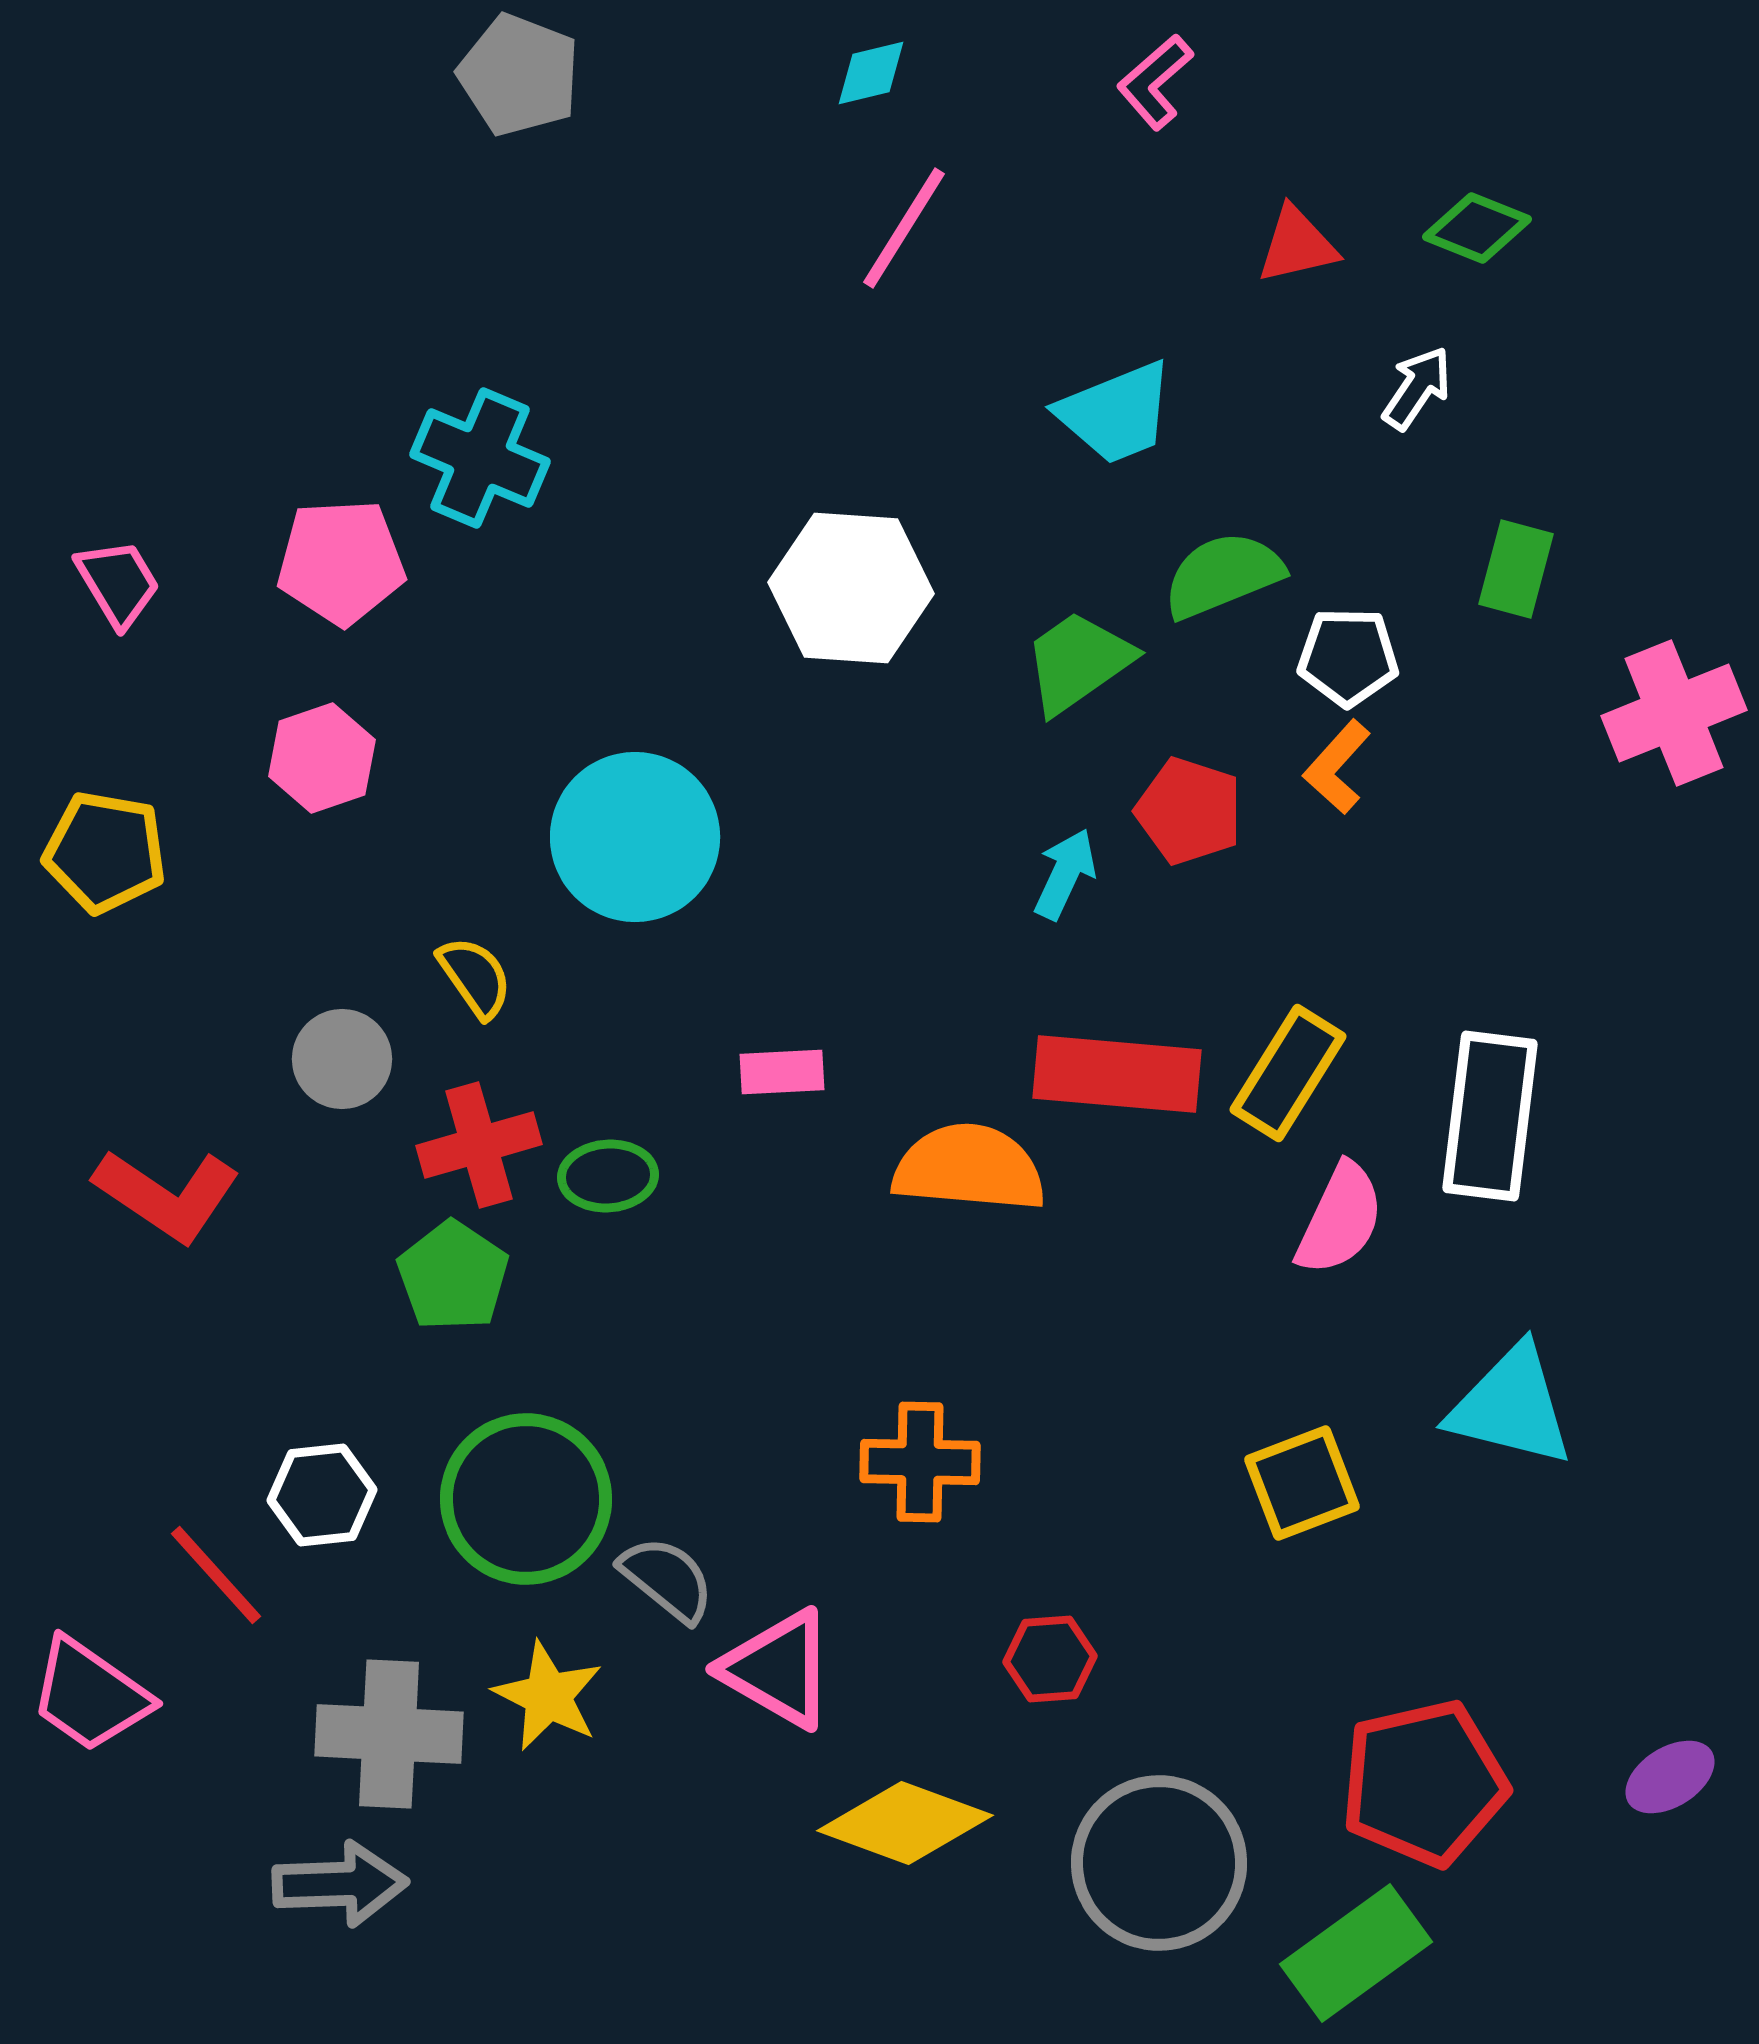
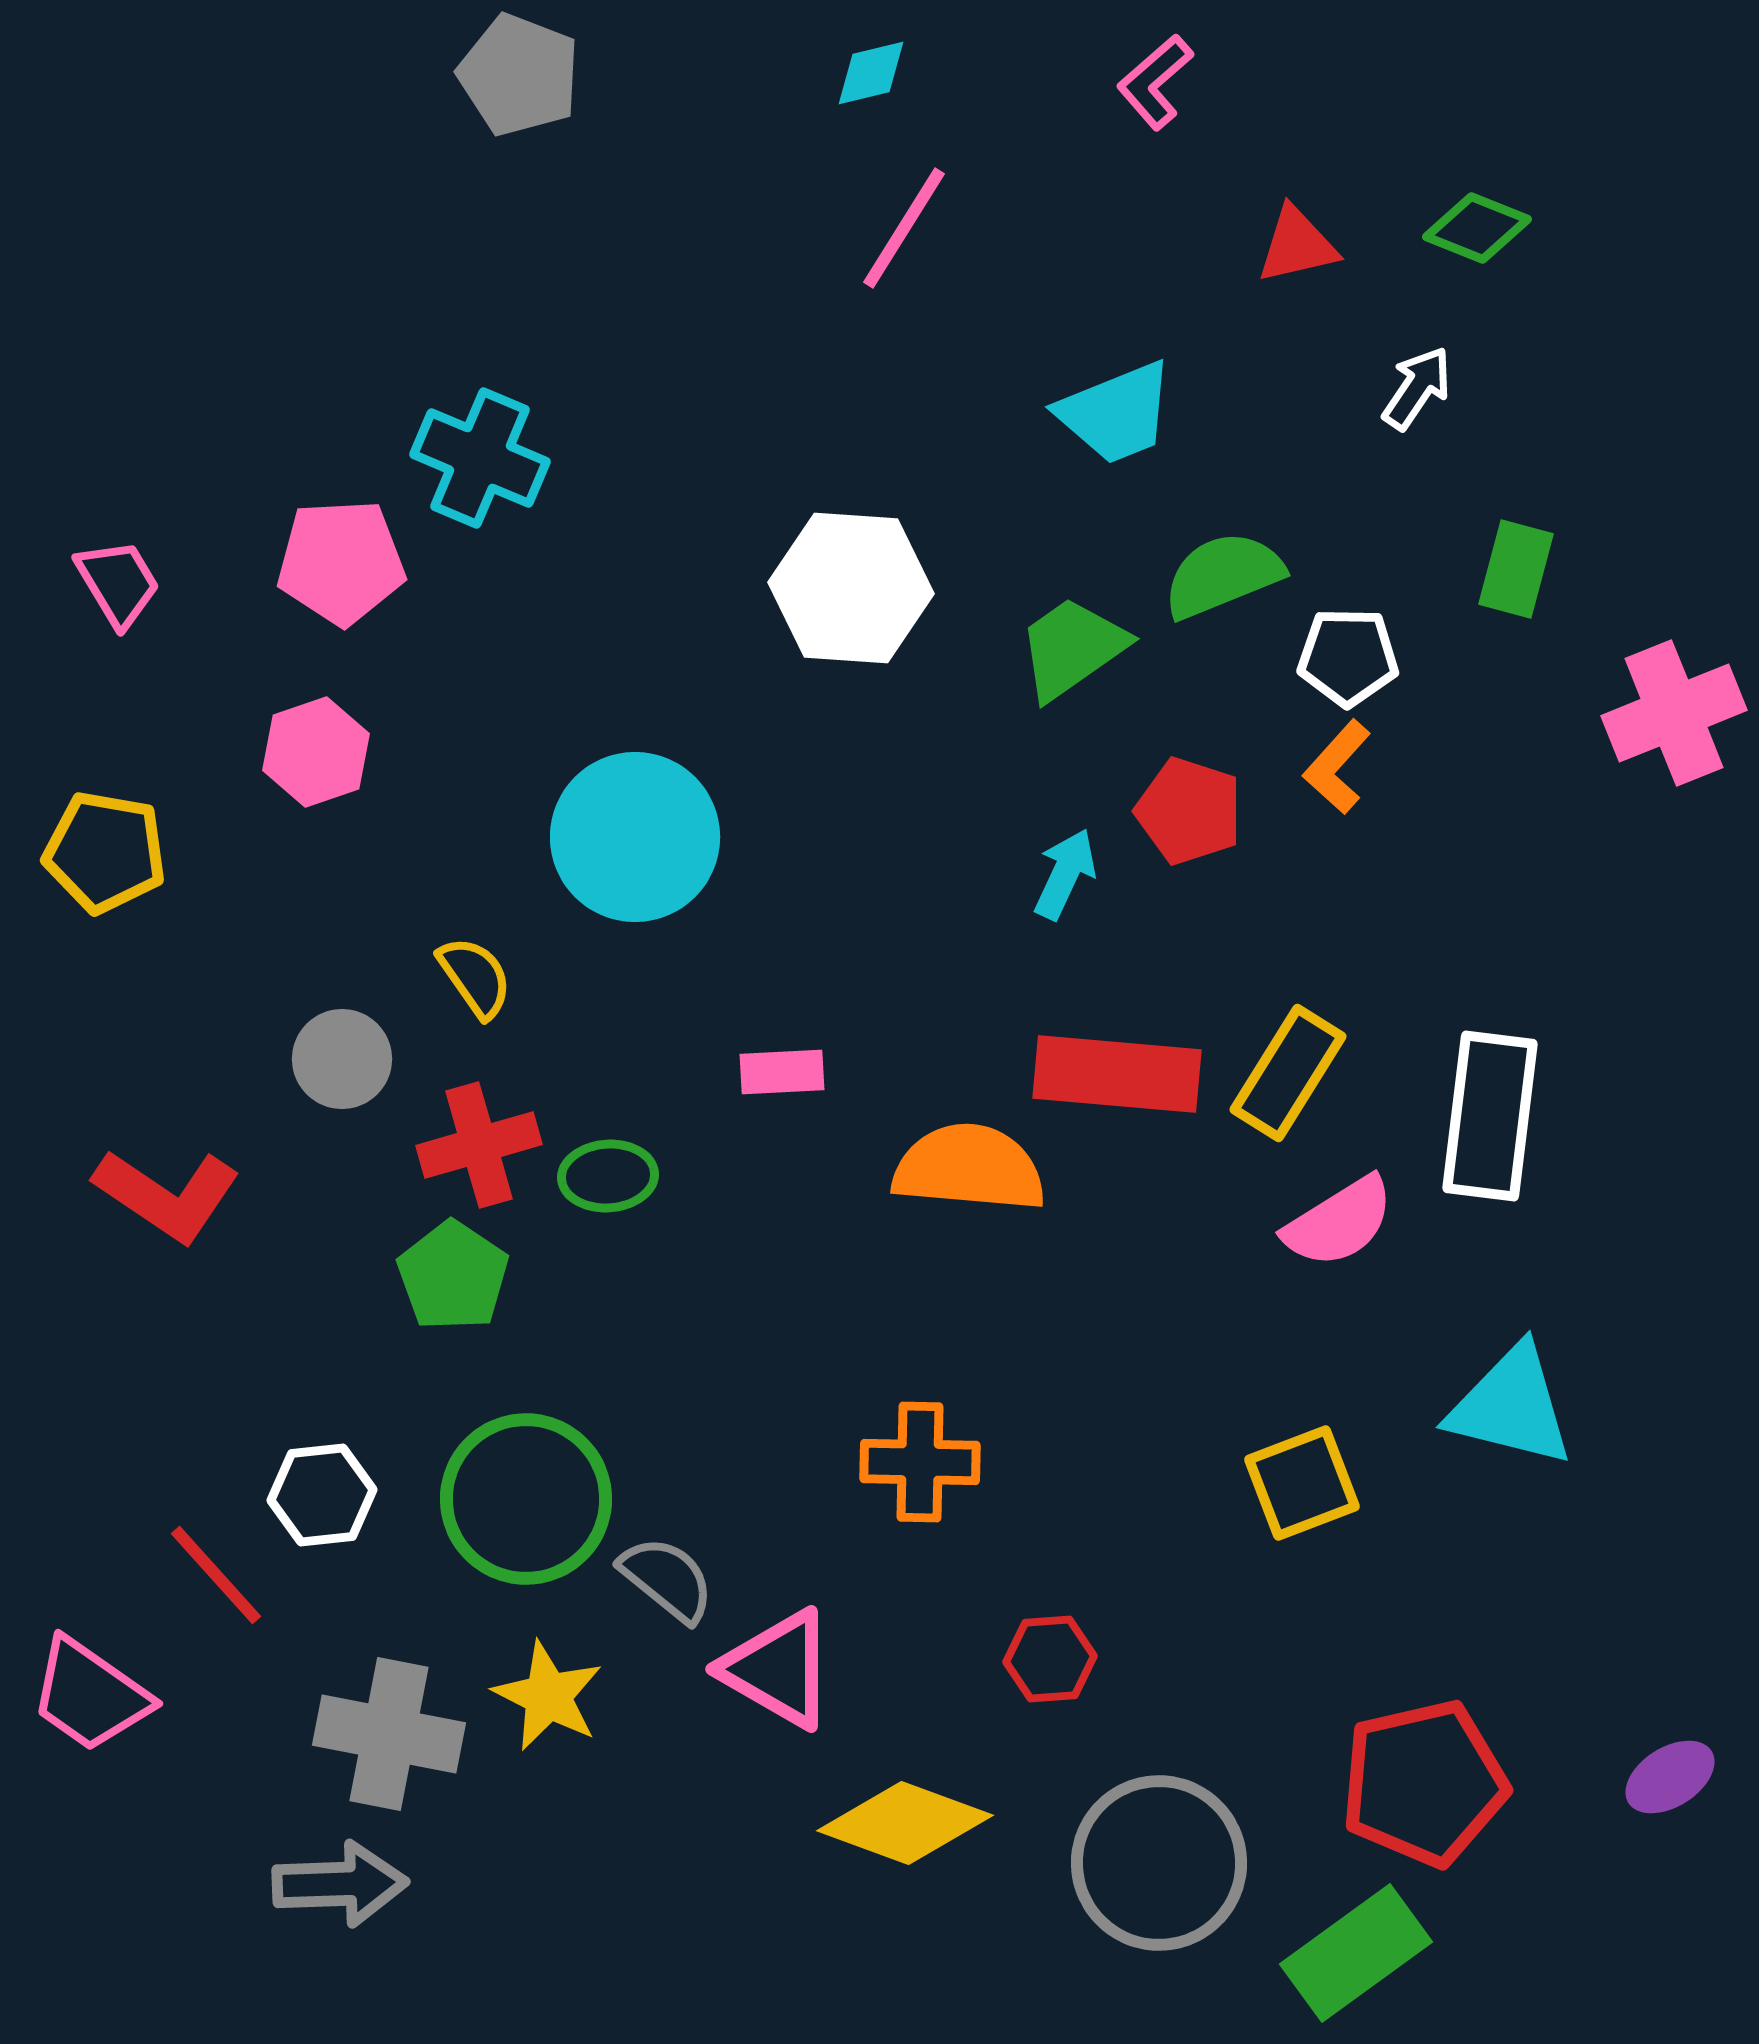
green trapezoid at (1078, 662): moved 6 px left, 14 px up
pink hexagon at (322, 758): moved 6 px left, 6 px up
pink semicircle at (1340, 1219): moved 1 px left, 3 px down; rotated 33 degrees clockwise
gray cross at (389, 1734): rotated 8 degrees clockwise
